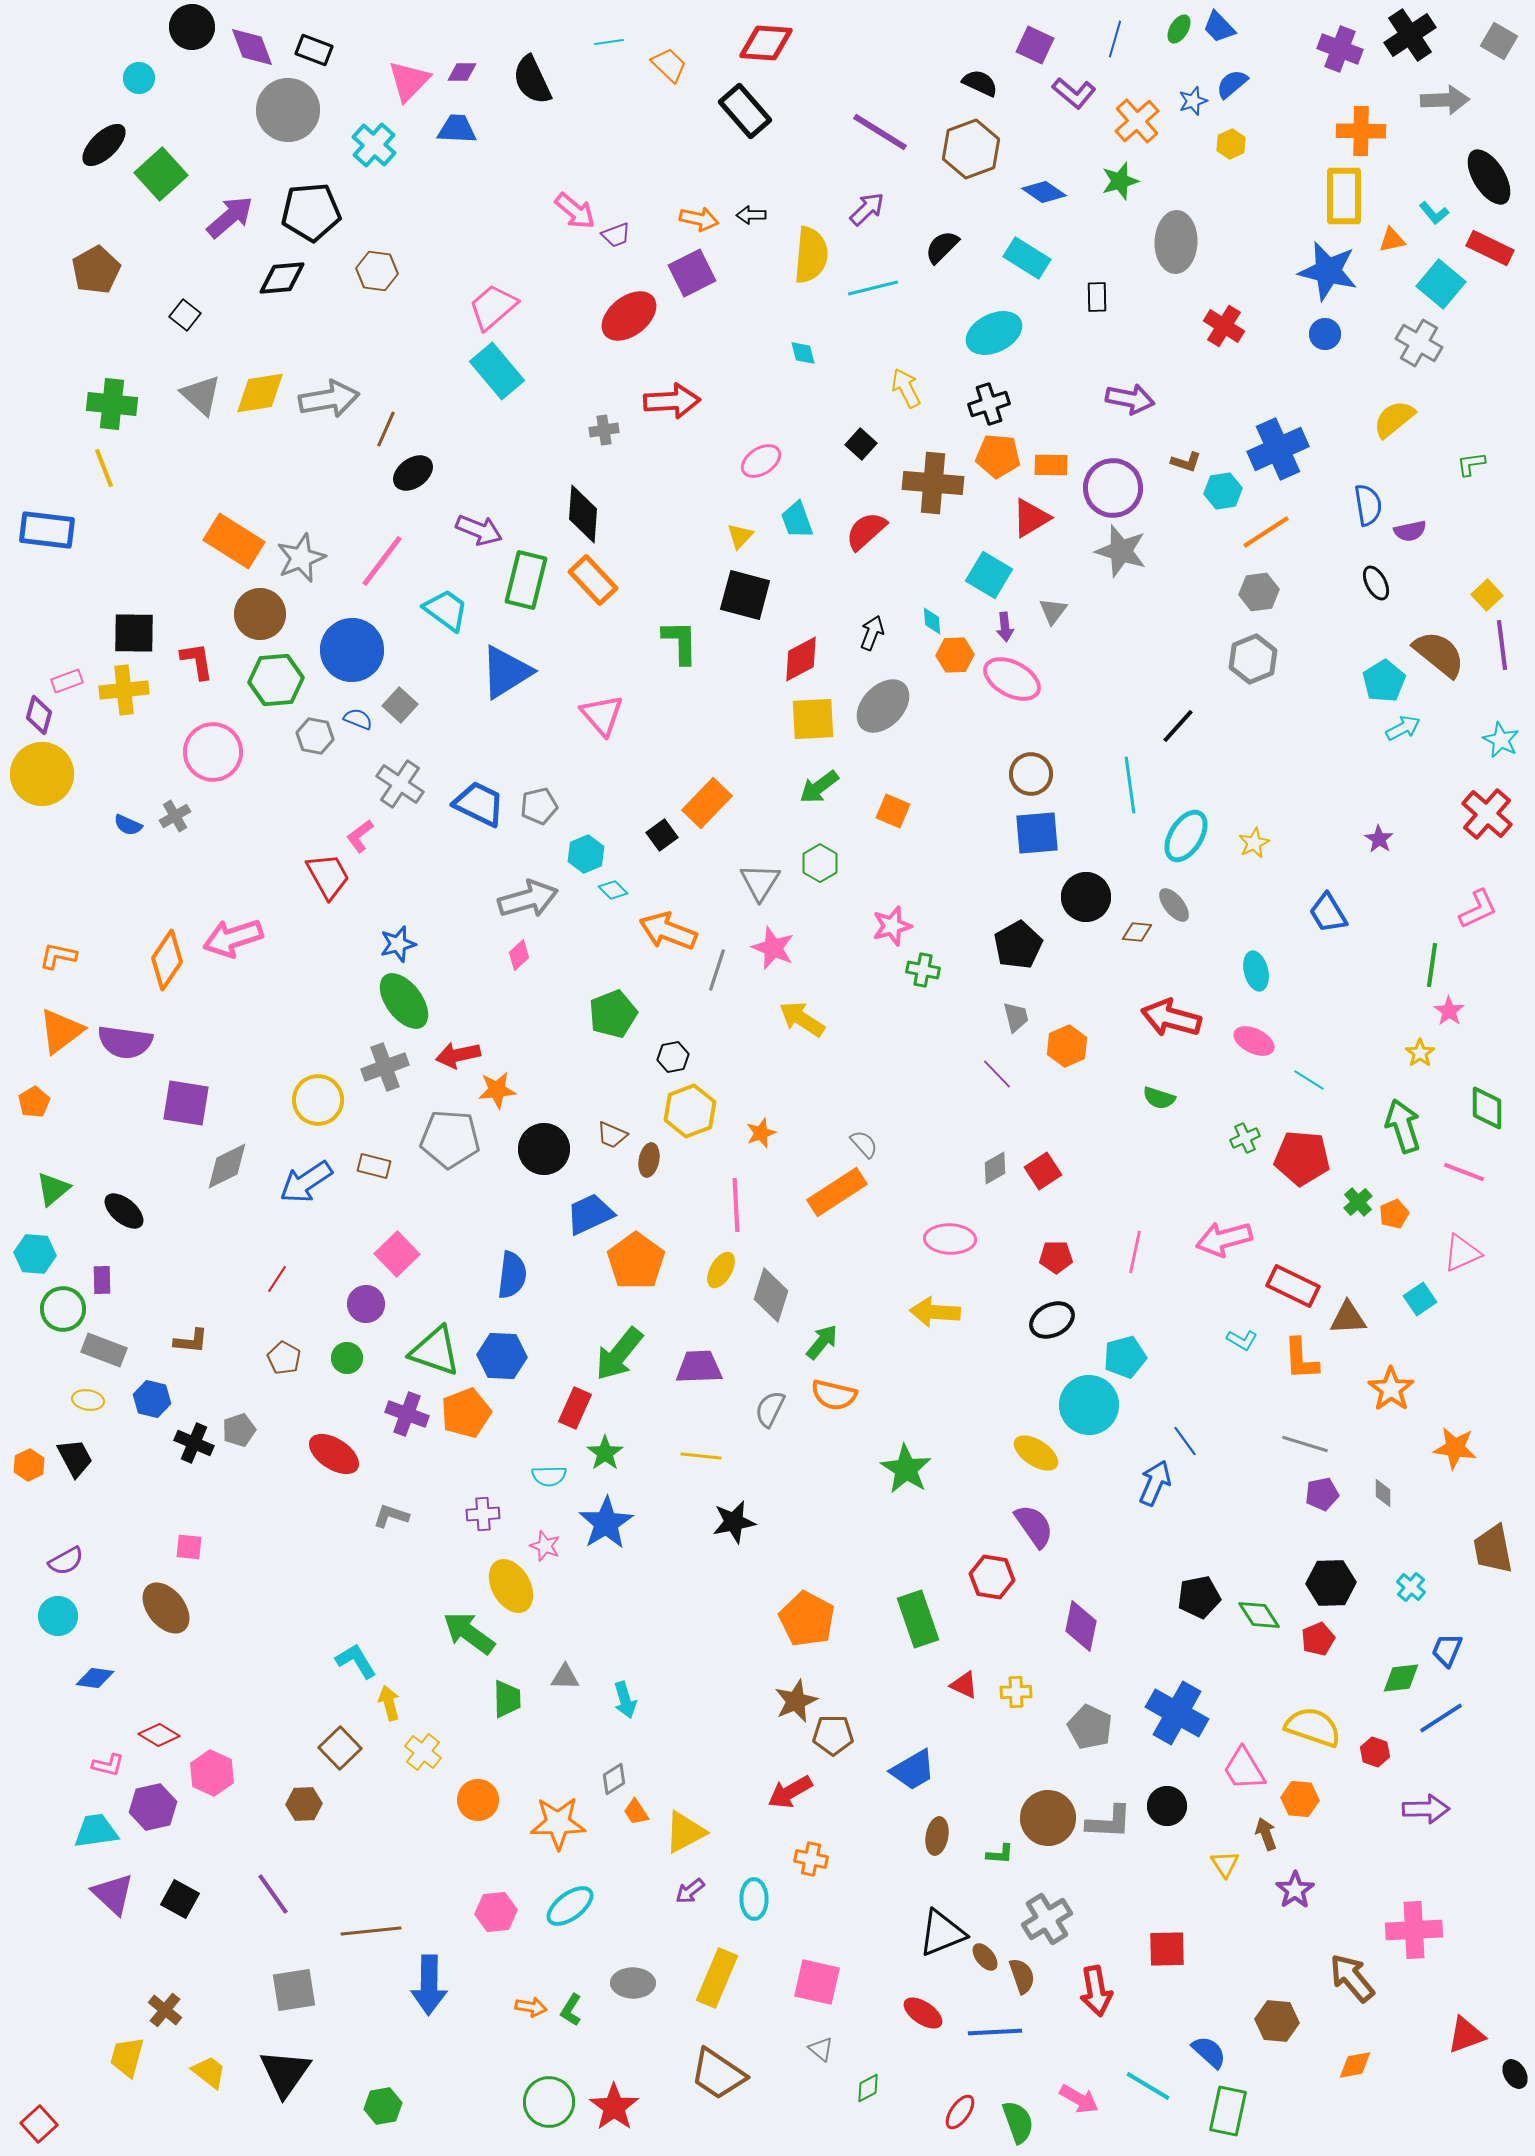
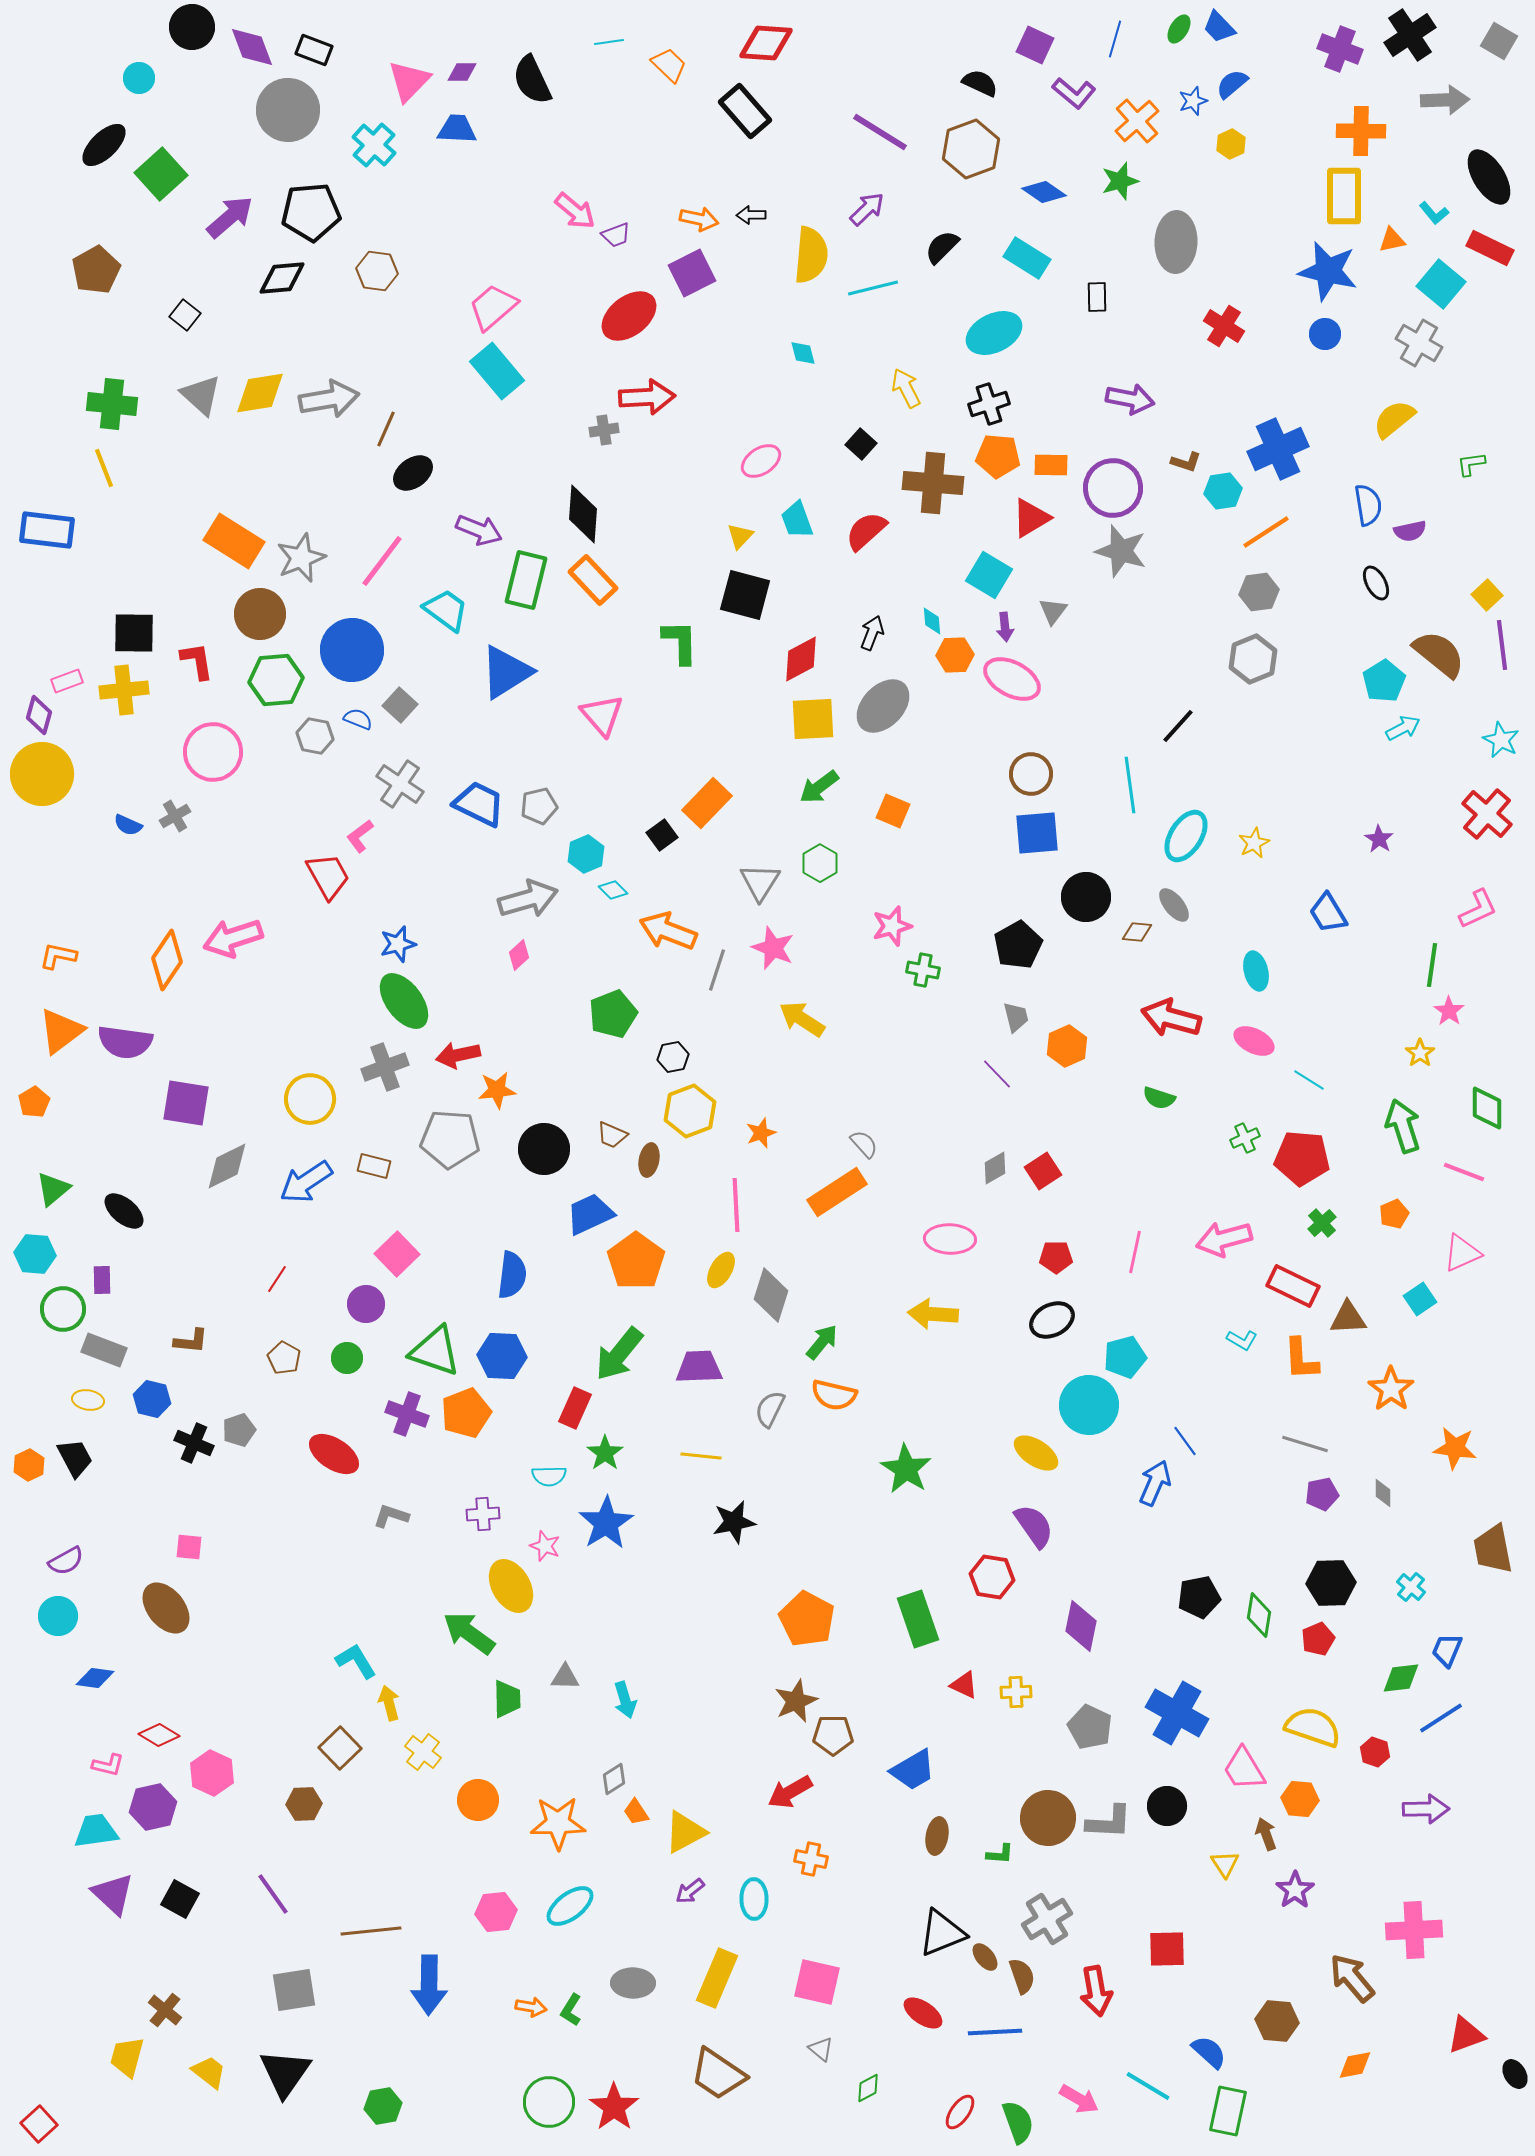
red arrow at (672, 401): moved 25 px left, 4 px up
yellow circle at (318, 1100): moved 8 px left, 1 px up
green cross at (1358, 1202): moved 36 px left, 21 px down
yellow arrow at (935, 1312): moved 2 px left, 2 px down
green diamond at (1259, 1615): rotated 42 degrees clockwise
